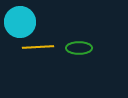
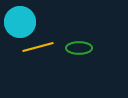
yellow line: rotated 12 degrees counterclockwise
